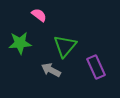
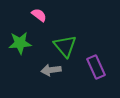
green triangle: rotated 20 degrees counterclockwise
gray arrow: rotated 36 degrees counterclockwise
